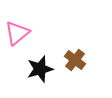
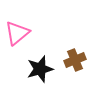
brown cross: rotated 30 degrees clockwise
